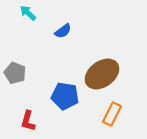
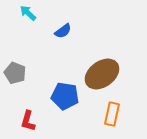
orange rectangle: rotated 15 degrees counterclockwise
